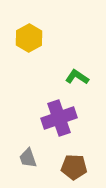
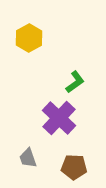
green L-shape: moved 2 px left, 5 px down; rotated 110 degrees clockwise
purple cross: rotated 28 degrees counterclockwise
